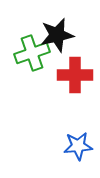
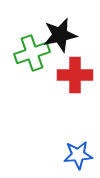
black star: moved 3 px right
blue star: moved 9 px down
